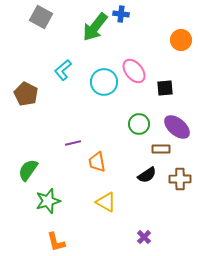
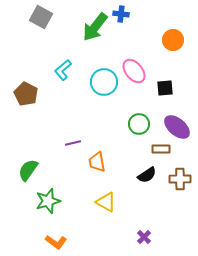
orange circle: moved 8 px left
orange L-shape: rotated 40 degrees counterclockwise
